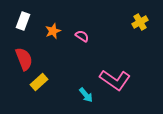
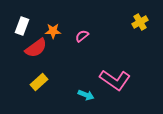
white rectangle: moved 1 px left, 5 px down
orange star: rotated 21 degrees clockwise
pink semicircle: rotated 72 degrees counterclockwise
red semicircle: moved 12 px right, 11 px up; rotated 75 degrees clockwise
cyan arrow: rotated 28 degrees counterclockwise
